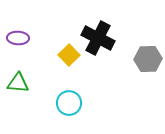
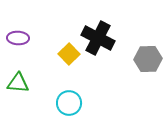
yellow square: moved 1 px up
